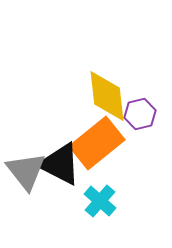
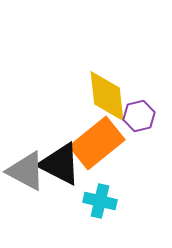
purple hexagon: moved 1 px left, 2 px down
gray triangle: rotated 24 degrees counterclockwise
cyan cross: rotated 28 degrees counterclockwise
